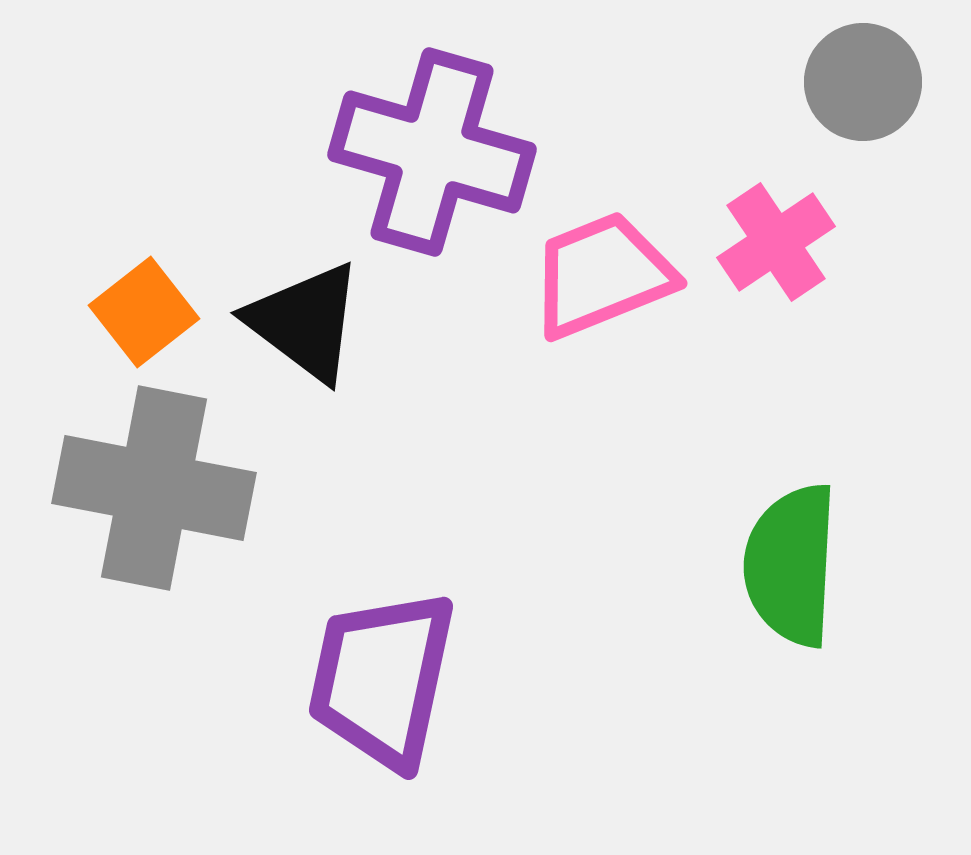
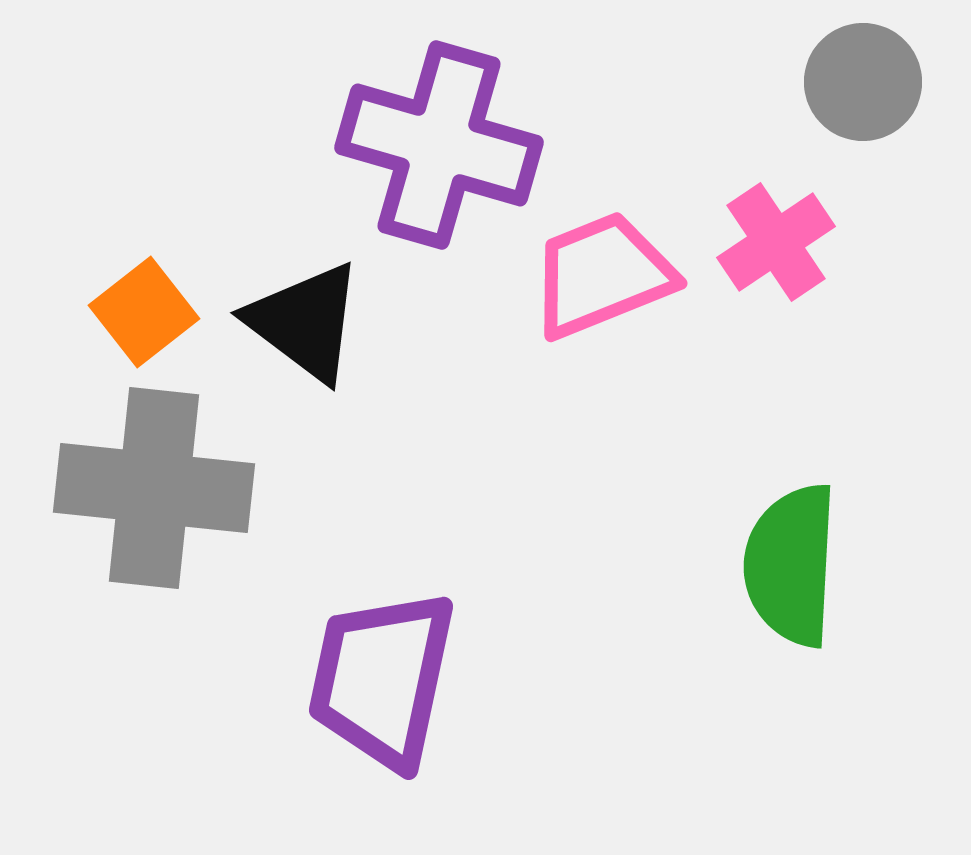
purple cross: moved 7 px right, 7 px up
gray cross: rotated 5 degrees counterclockwise
